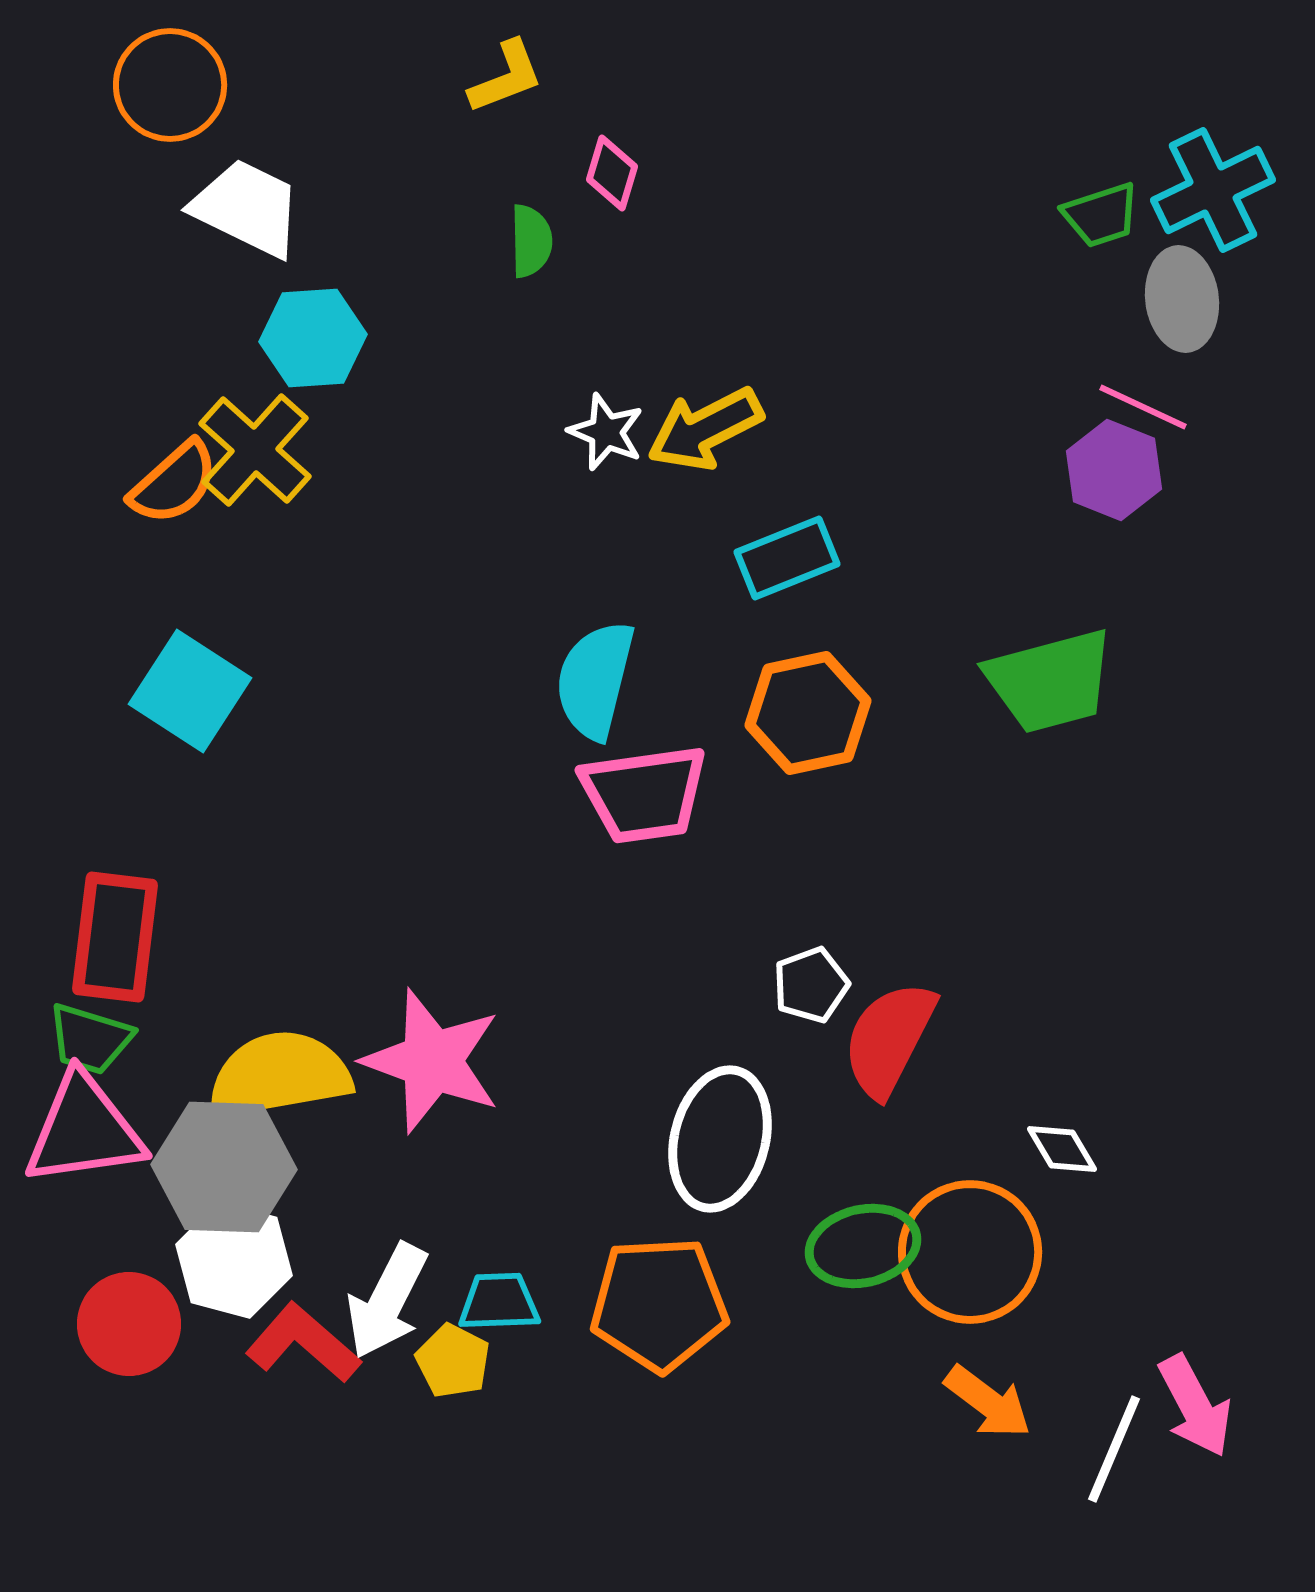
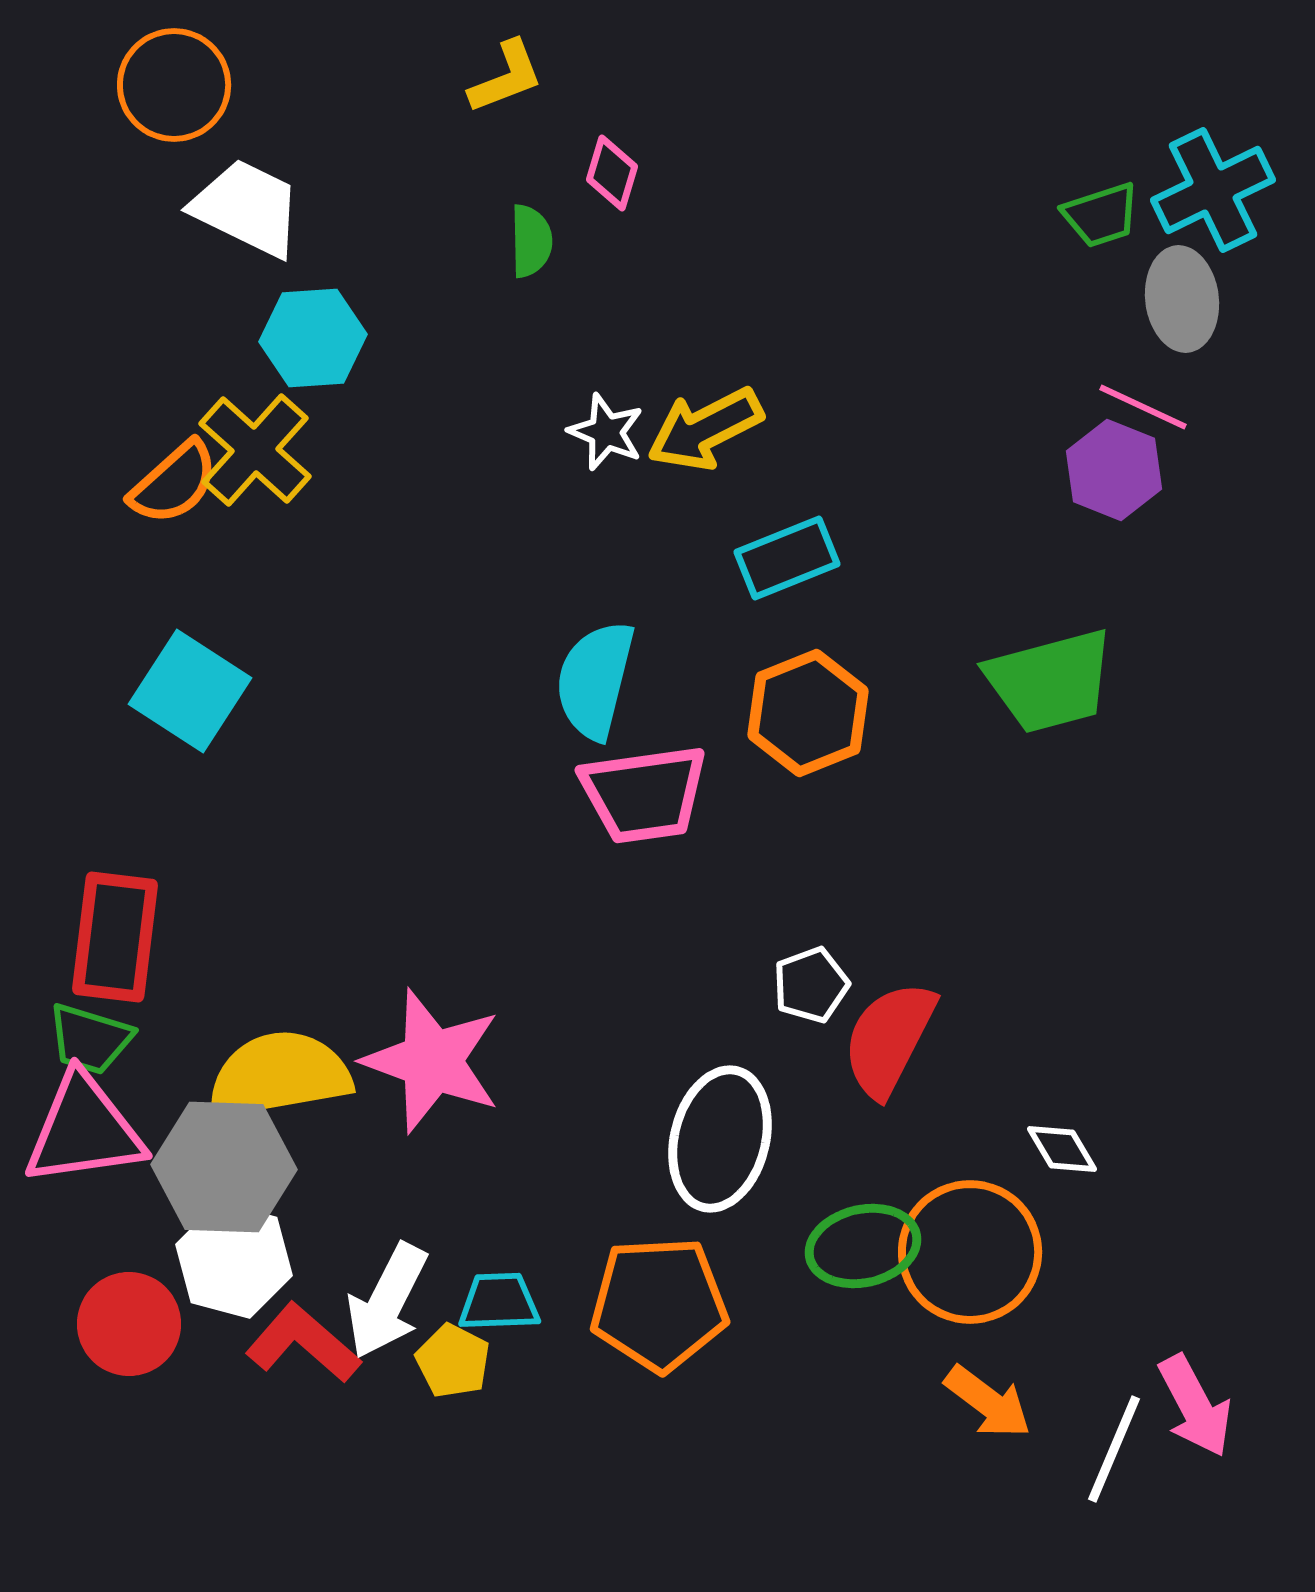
orange circle at (170, 85): moved 4 px right
orange hexagon at (808, 713): rotated 10 degrees counterclockwise
